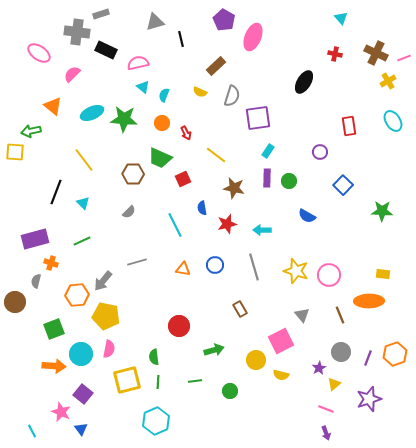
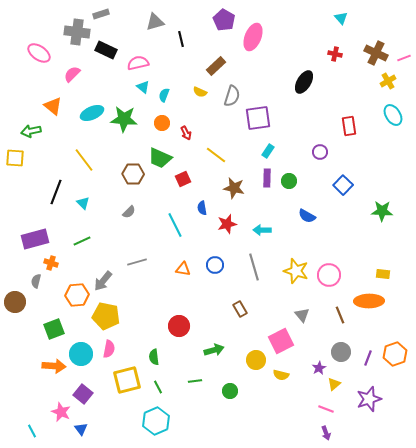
cyan ellipse at (393, 121): moved 6 px up
yellow square at (15, 152): moved 6 px down
green line at (158, 382): moved 5 px down; rotated 32 degrees counterclockwise
